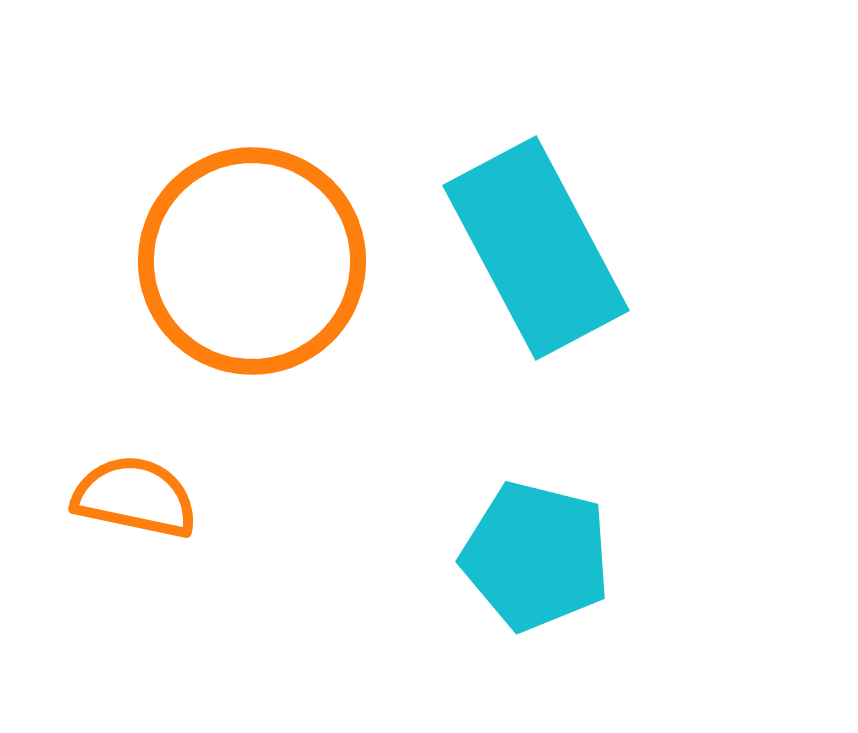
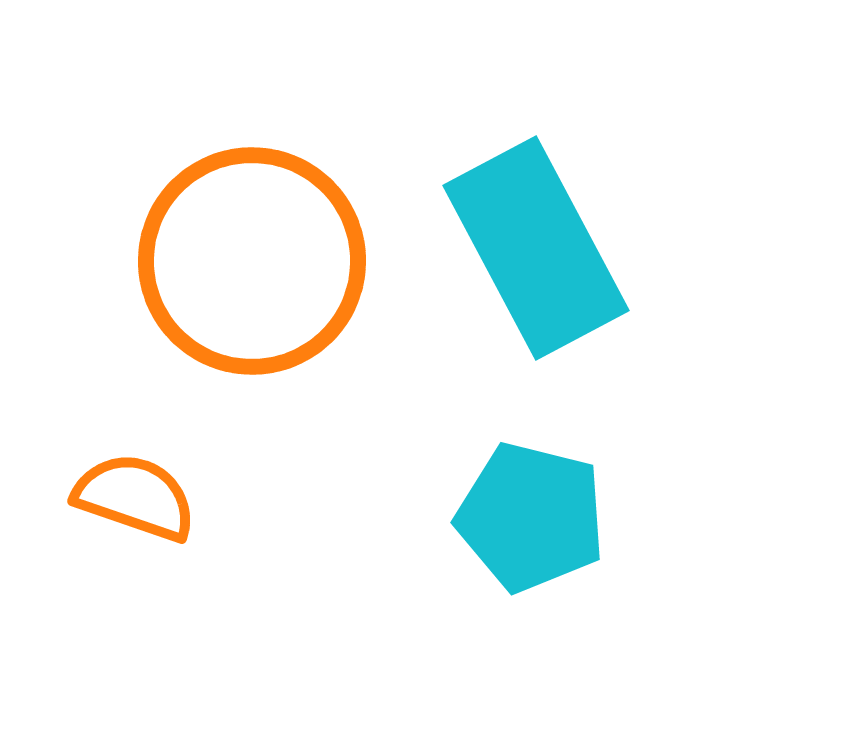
orange semicircle: rotated 7 degrees clockwise
cyan pentagon: moved 5 px left, 39 px up
